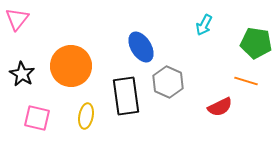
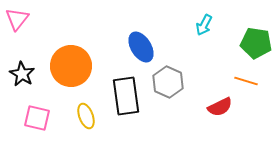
yellow ellipse: rotated 30 degrees counterclockwise
